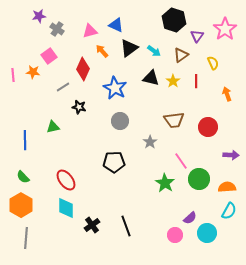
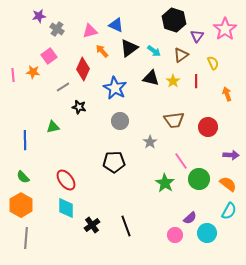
orange semicircle at (227, 187): moved 1 px right, 3 px up; rotated 42 degrees clockwise
